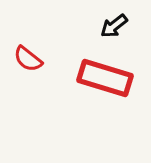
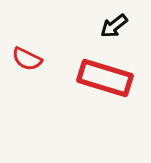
red semicircle: moved 1 px left; rotated 12 degrees counterclockwise
